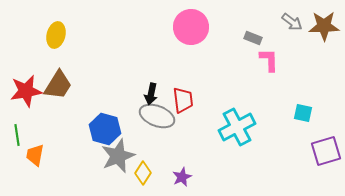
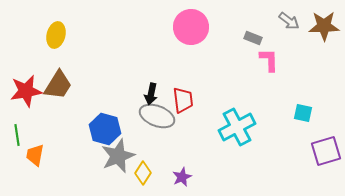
gray arrow: moved 3 px left, 1 px up
